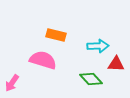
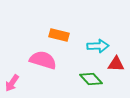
orange rectangle: moved 3 px right
